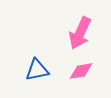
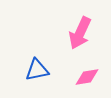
pink diamond: moved 6 px right, 6 px down
